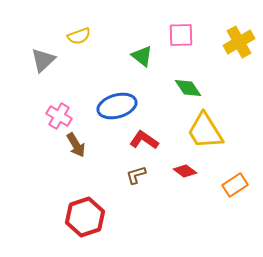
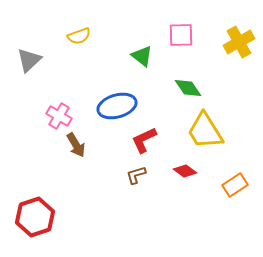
gray triangle: moved 14 px left
red L-shape: rotated 60 degrees counterclockwise
red hexagon: moved 50 px left
